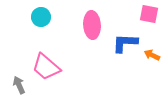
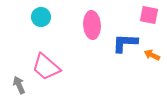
pink square: moved 1 px down
